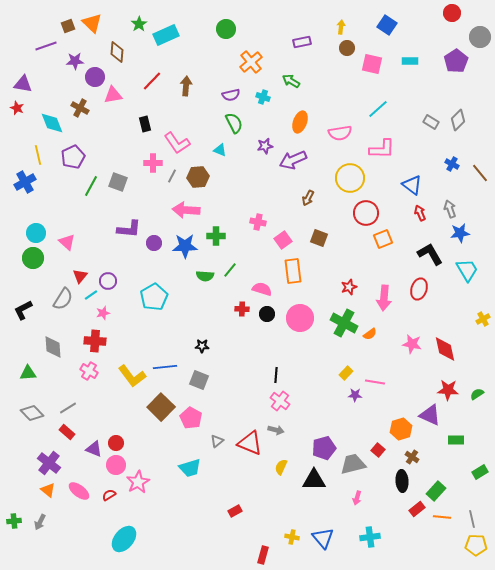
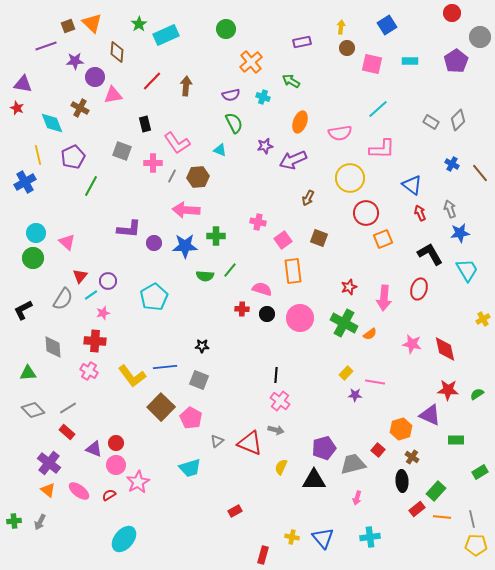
blue square at (387, 25): rotated 24 degrees clockwise
gray square at (118, 182): moved 4 px right, 31 px up
gray diamond at (32, 413): moved 1 px right, 3 px up
